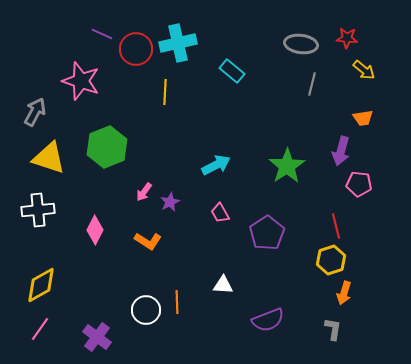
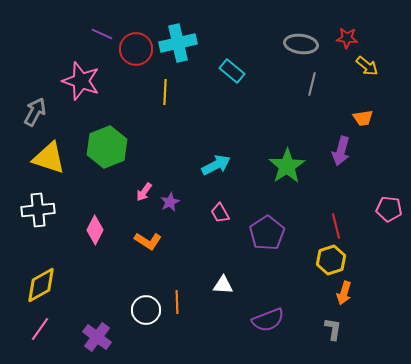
yellow arrow: moved 3 px right, 4 px up
pink pentagon: moved 30 px right, 25 px down
